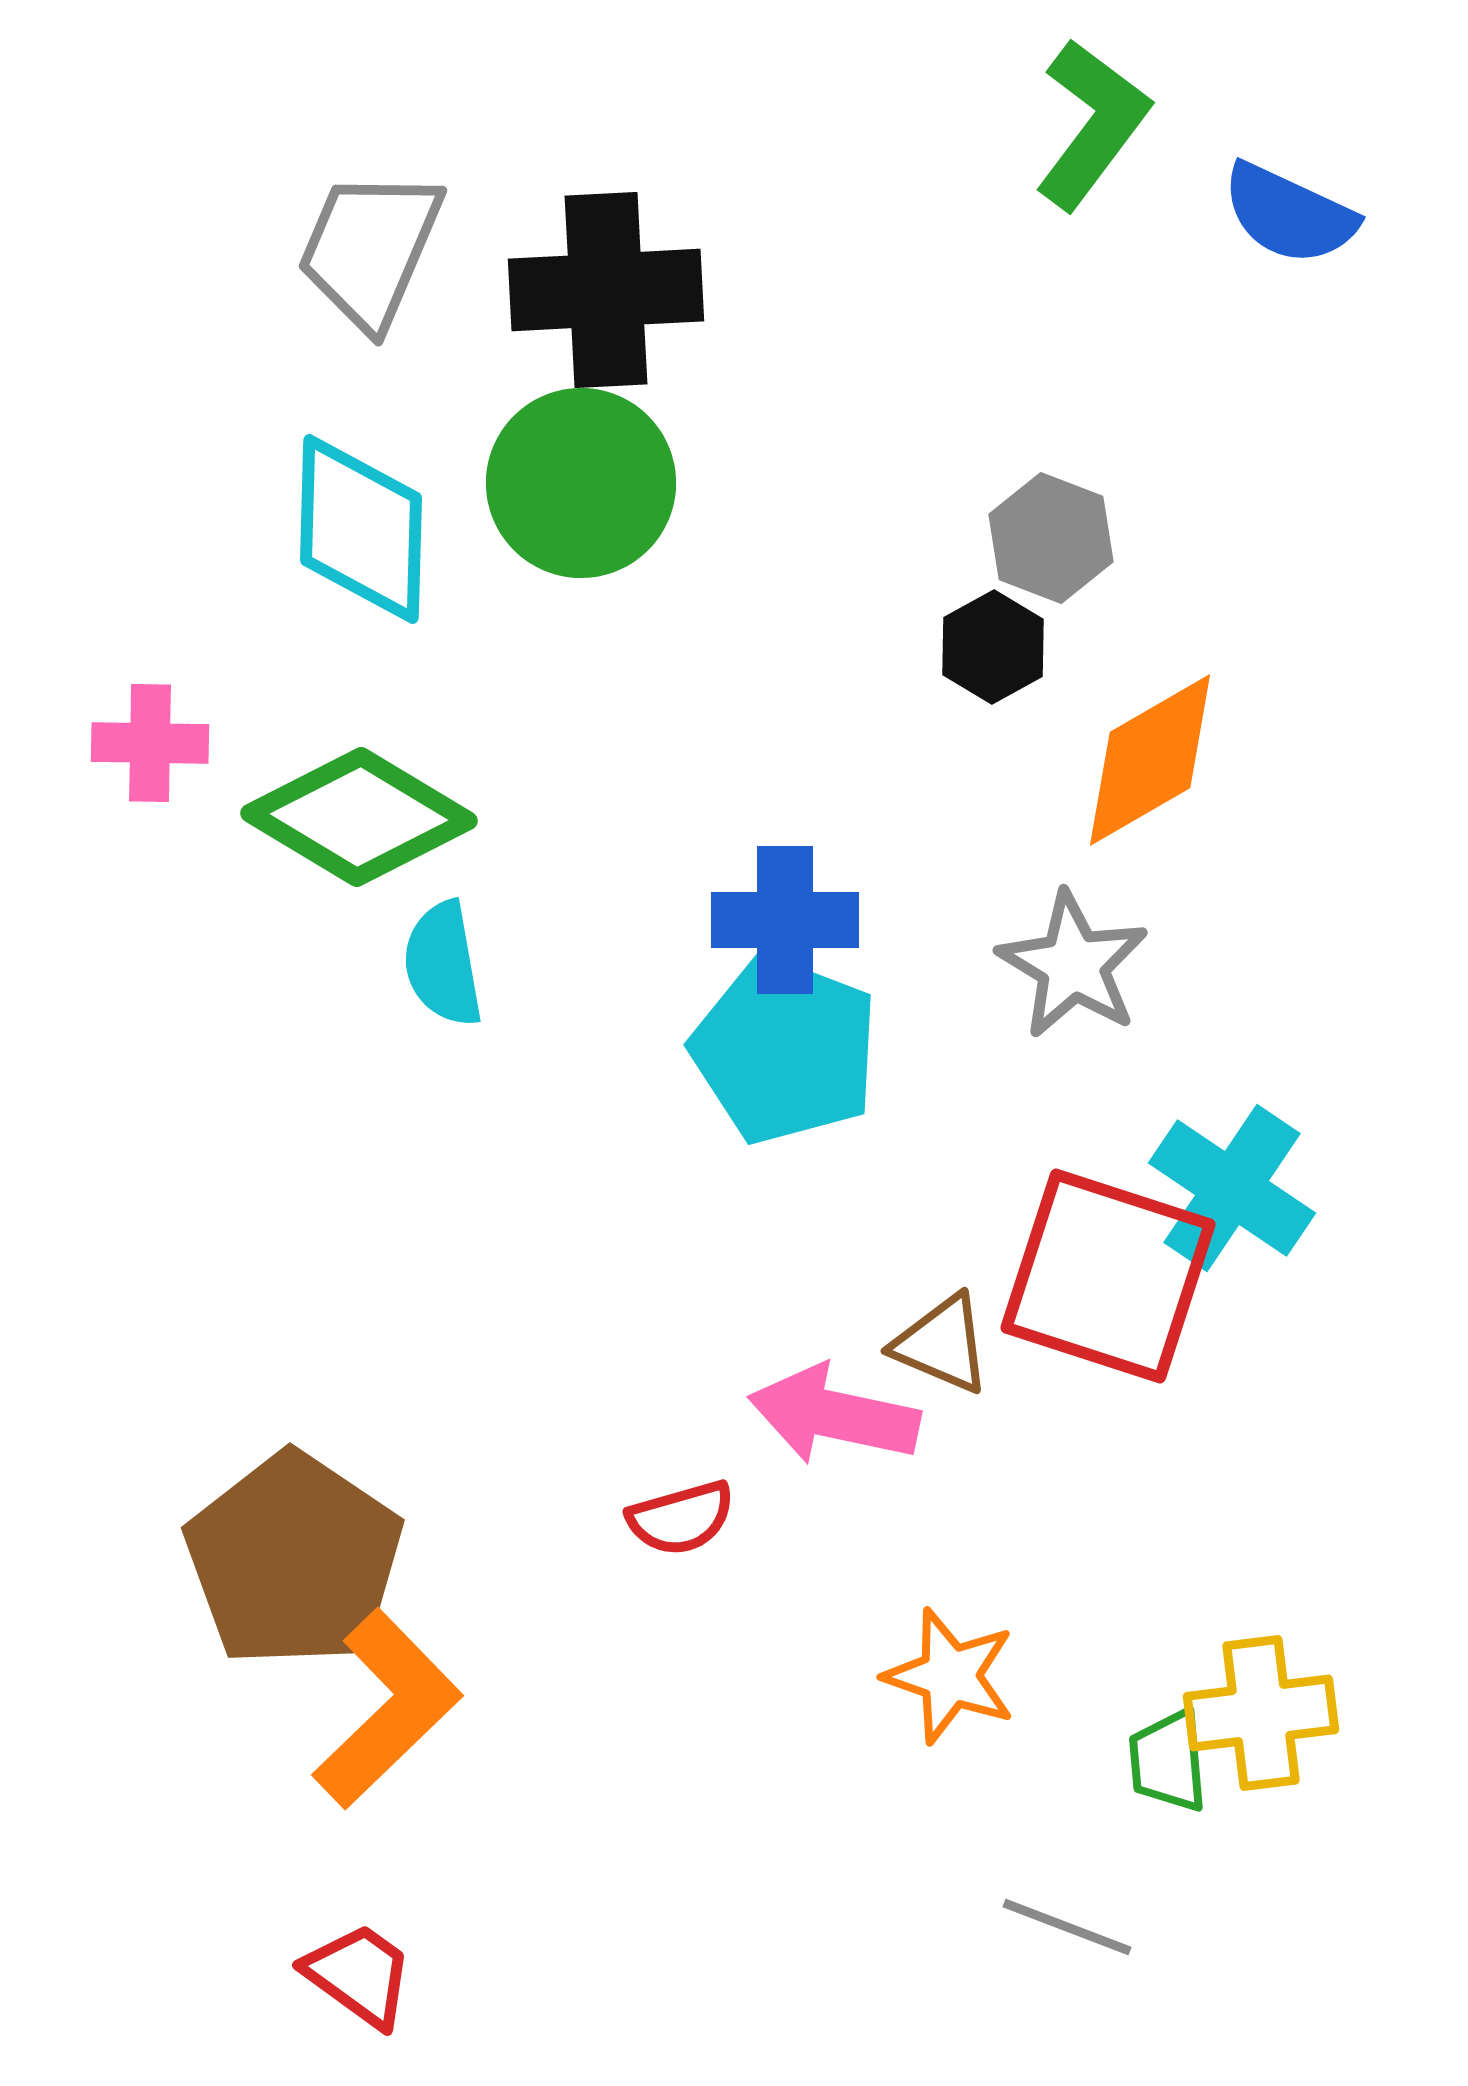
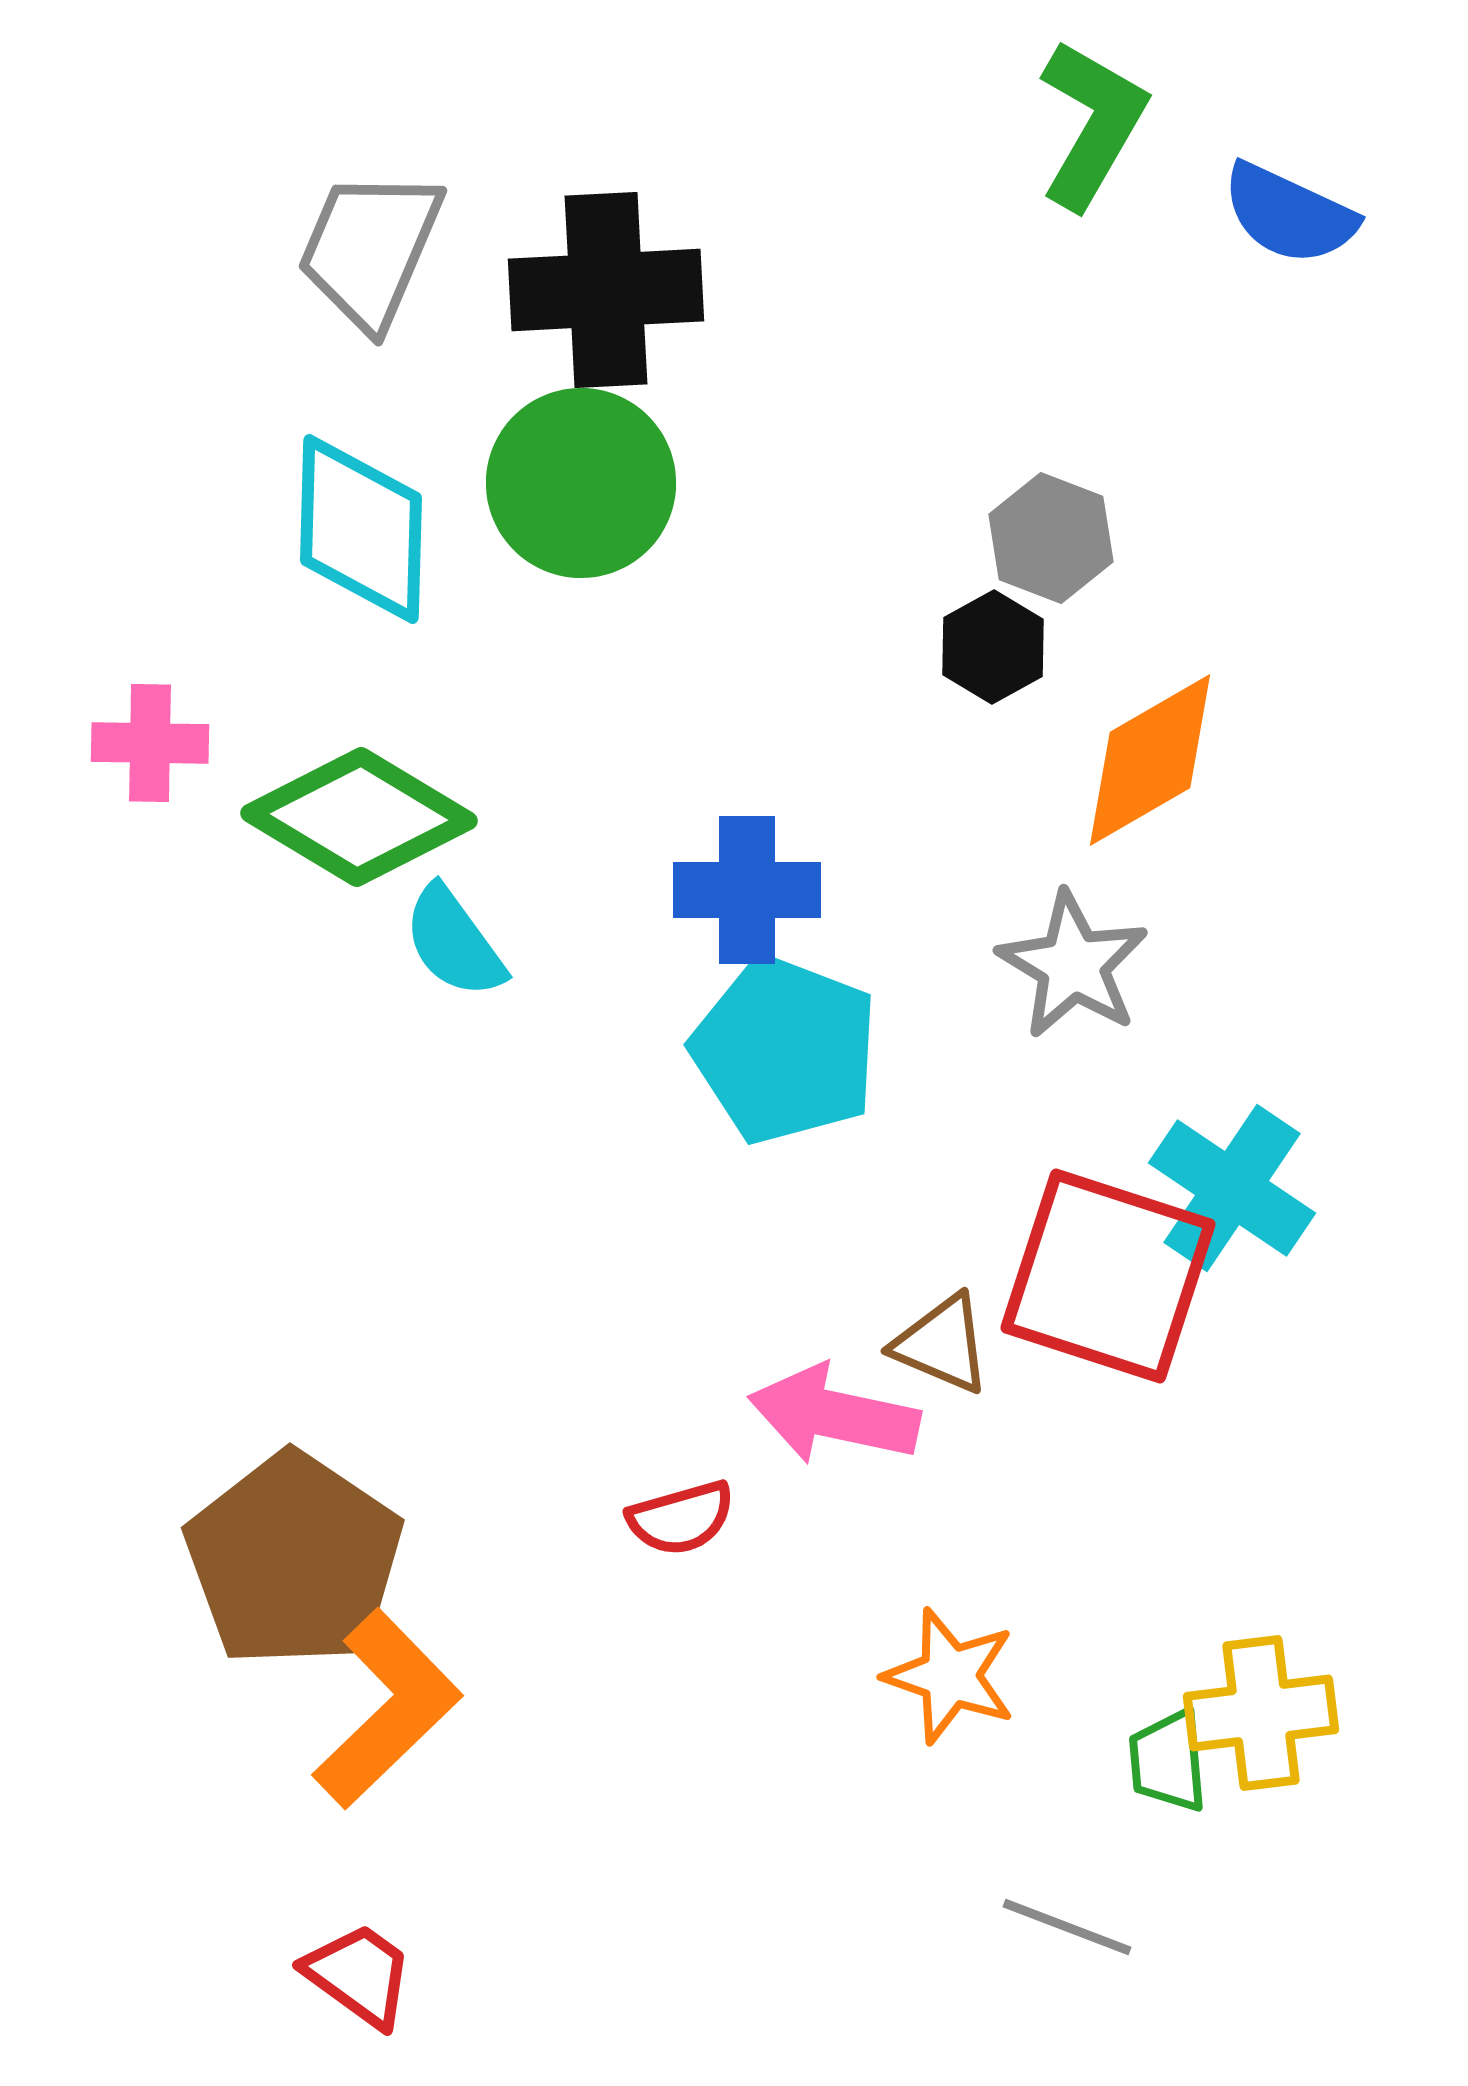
green L-shape: rotated 7 degrees counterclockwise
blue cross: moved 38 px left, 30 px up
cyan semicircle: moved 11 px right, 22 px up; rotated 26 degrees counterclockwise
